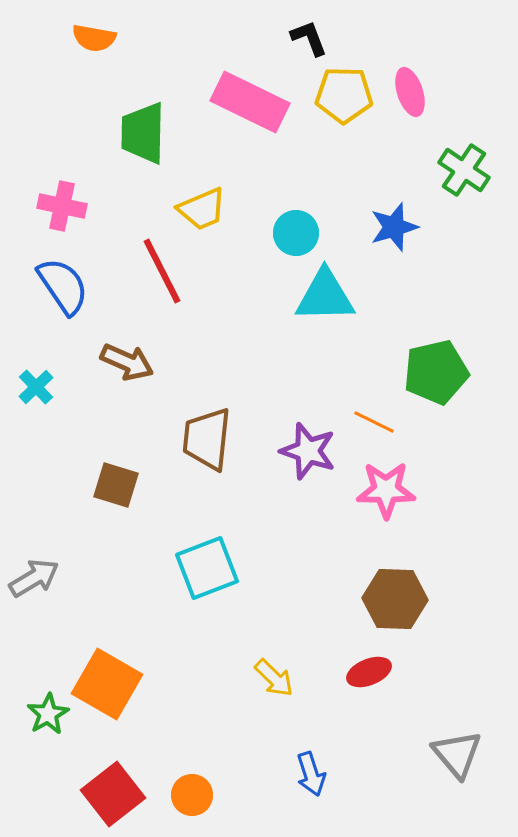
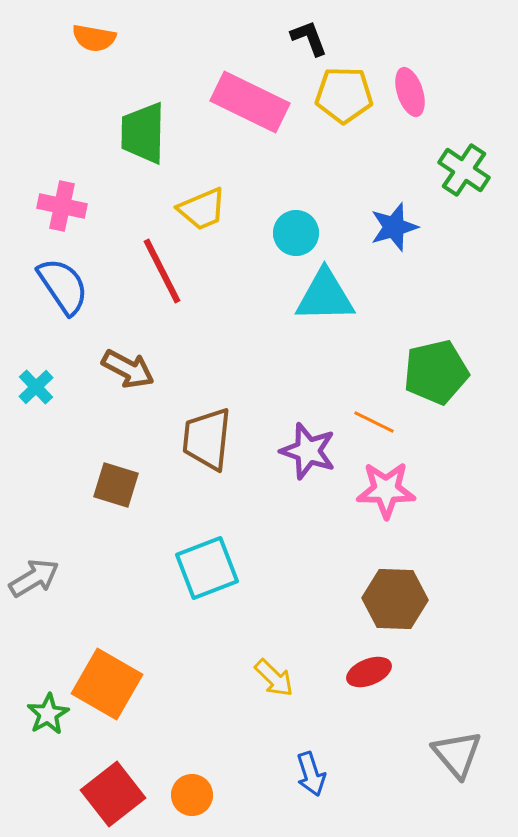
brown arrow: moved 1 px right, 7 px down; rotated 4 degrees clockwise
